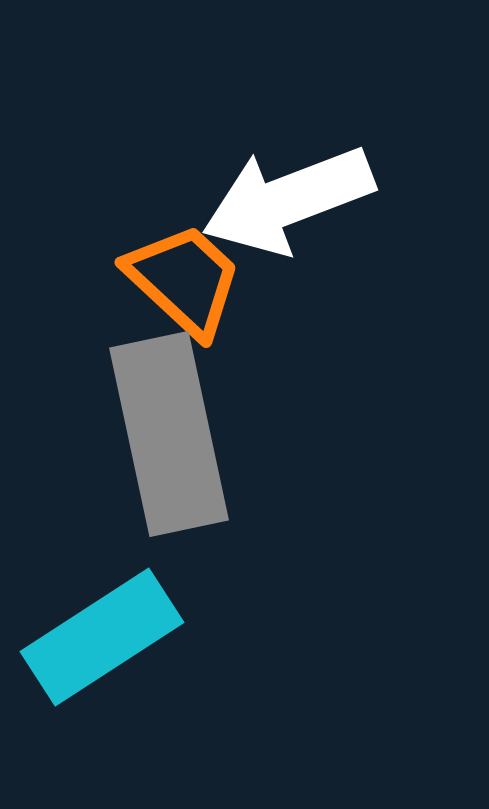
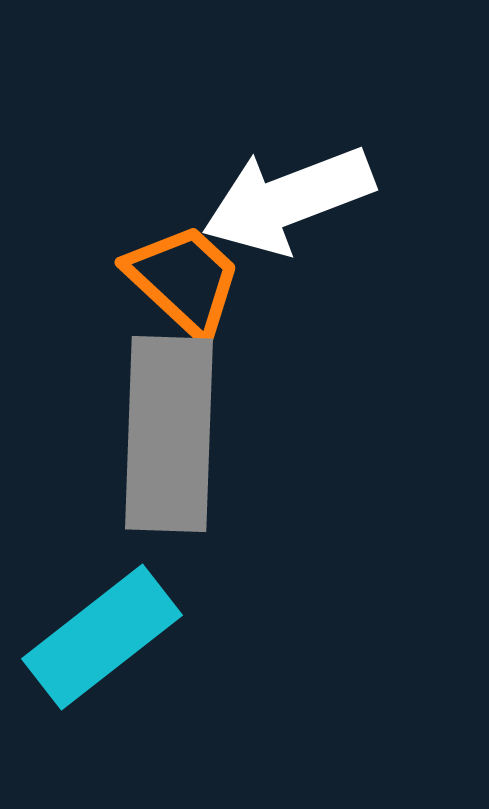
gray rectangle: rotated 14 degrees clockwise
cyan rectangle: rotated 5 degrees counterclockwise
